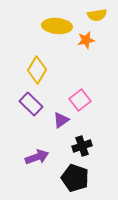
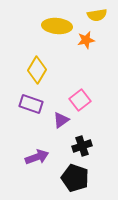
purple rectangle: rotated 25 degrees counterclockwise
